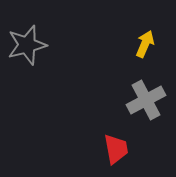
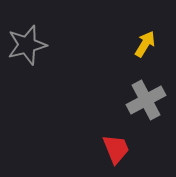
yellow arrow: rotated 8 degrees clockwise
red trapezoid: rotated 12 degrees counterclockwise
